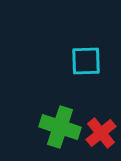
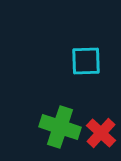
red cross: rotated 8 degrees counterclockwise
